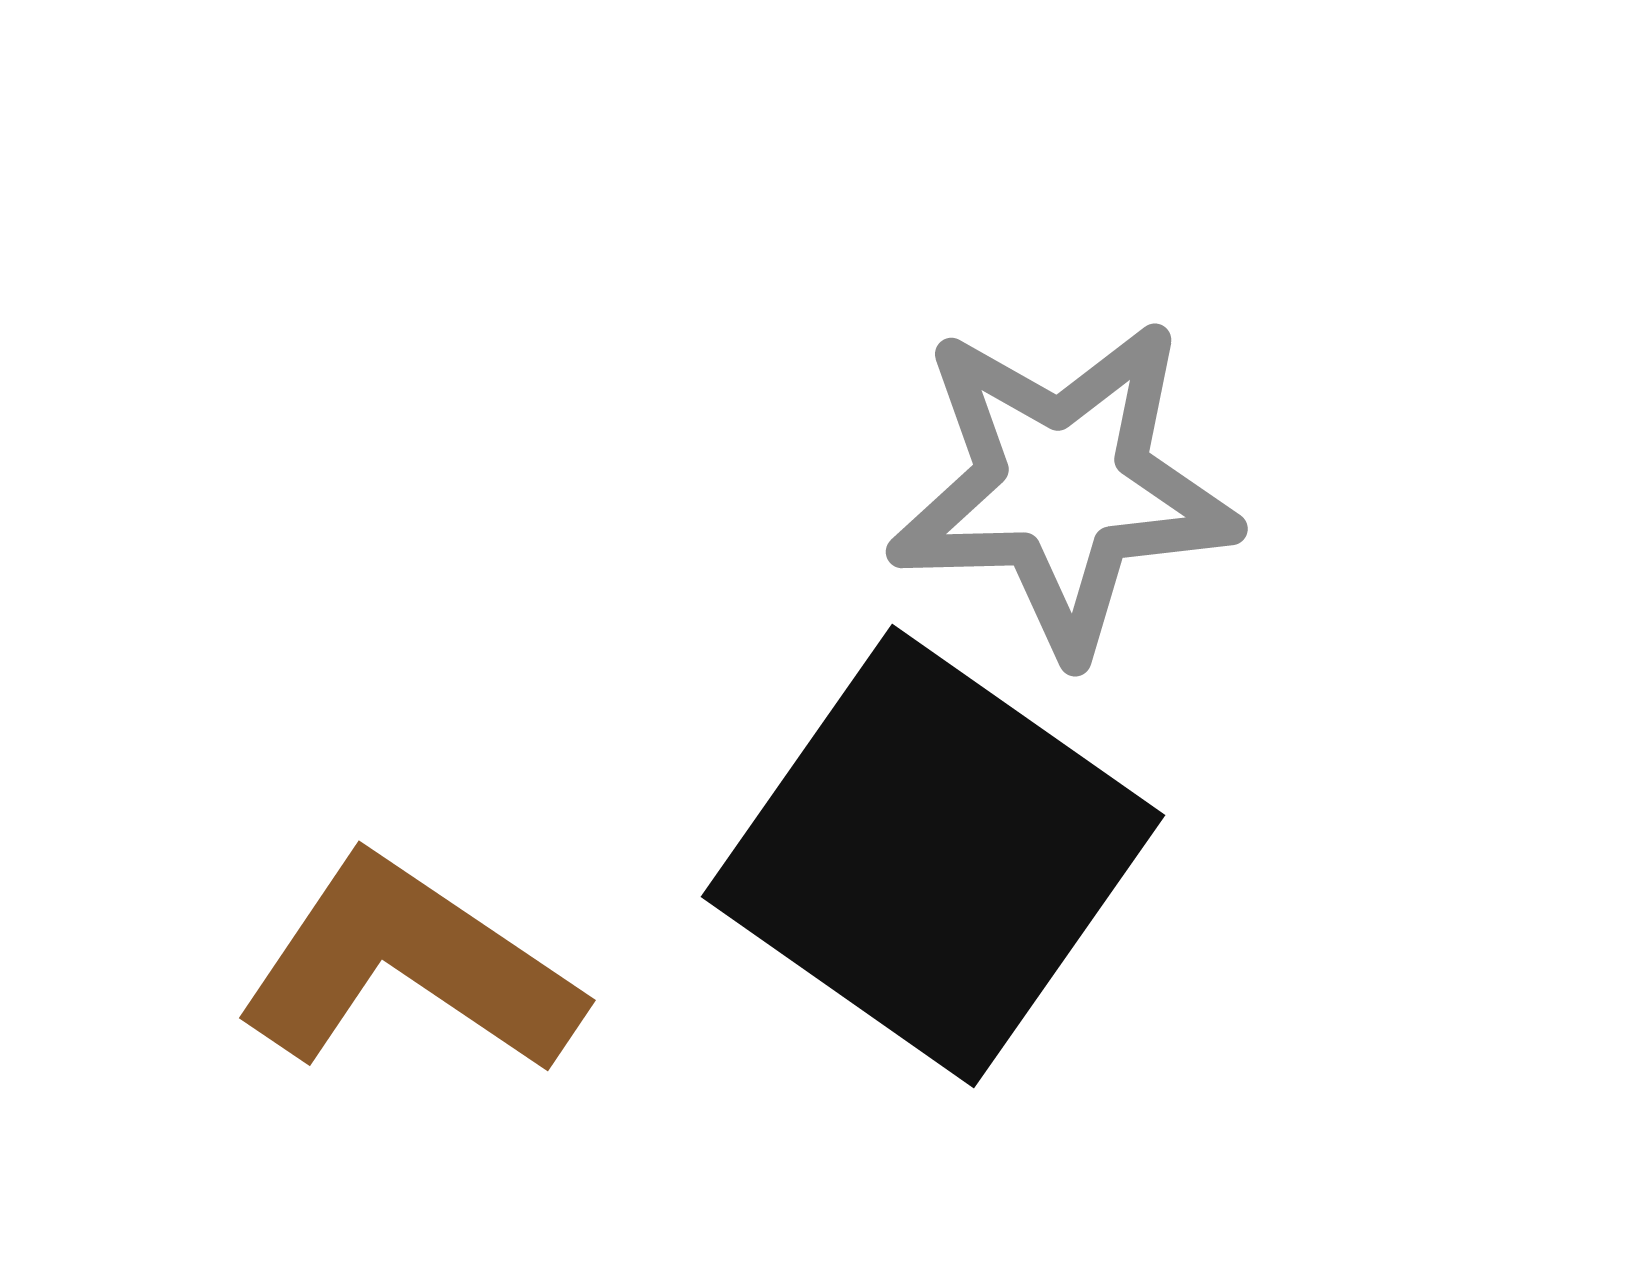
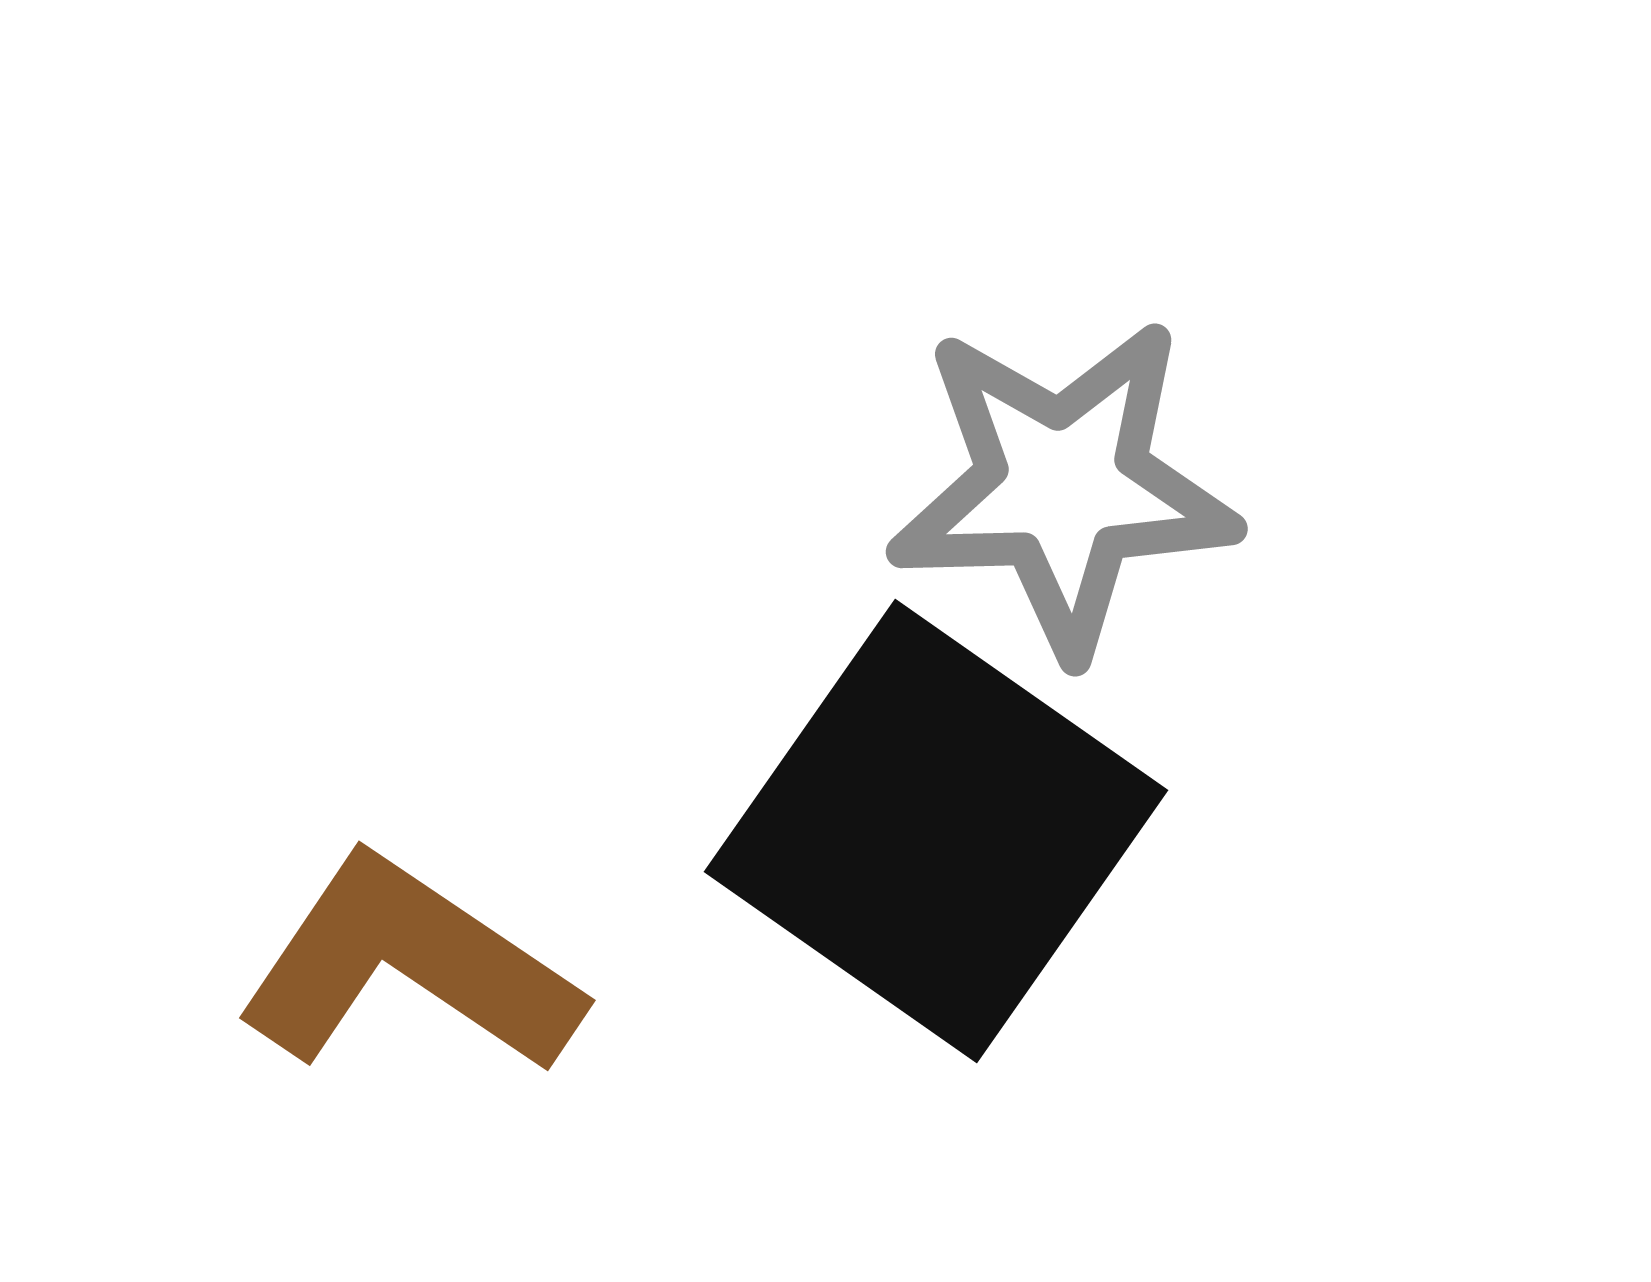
black square: moved 3 px right, 25 px up
